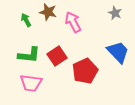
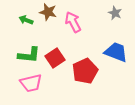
green arrow: rotated 40 degrees counterclockwise
blue trapezoid: moved 2 px left; rotated 25 degrees counterclockwise
red square: moved 2 px left, 2 px down
pink trapezoid: rotated 20 degrees counterclockwise
